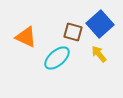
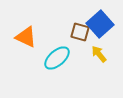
brown square: moved 7 px right
